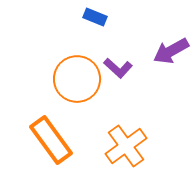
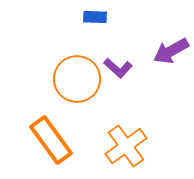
blue rectangle: rotated 20 degrees counterclockwise
